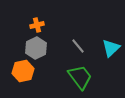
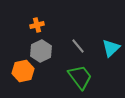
gray hexagon: moved 5 px right, 3 px down
